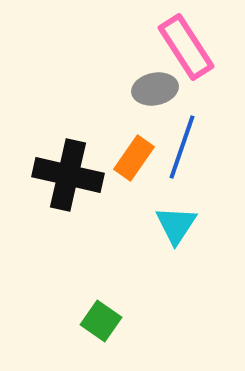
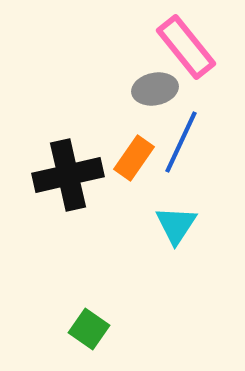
pink rectangle: rotated 6 degrees counterclockwise
blue line: moved 1 px left, 5 px up; rotated 6 degrees clockwise
black cross: rotated 26 degrees counterclockwise
green square: moved 12 px left, 8 px down
